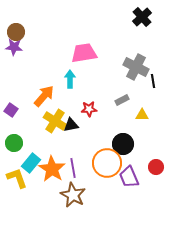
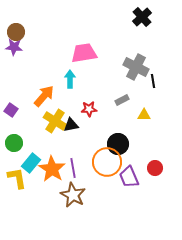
yellow triangle: moved 2 px right
black circle: moved 5 px left
orange circle: moved 1 px up
red circle: moved 1 px left, 1 px down
yellow L-shape: rotated 10 degrees clockwise
